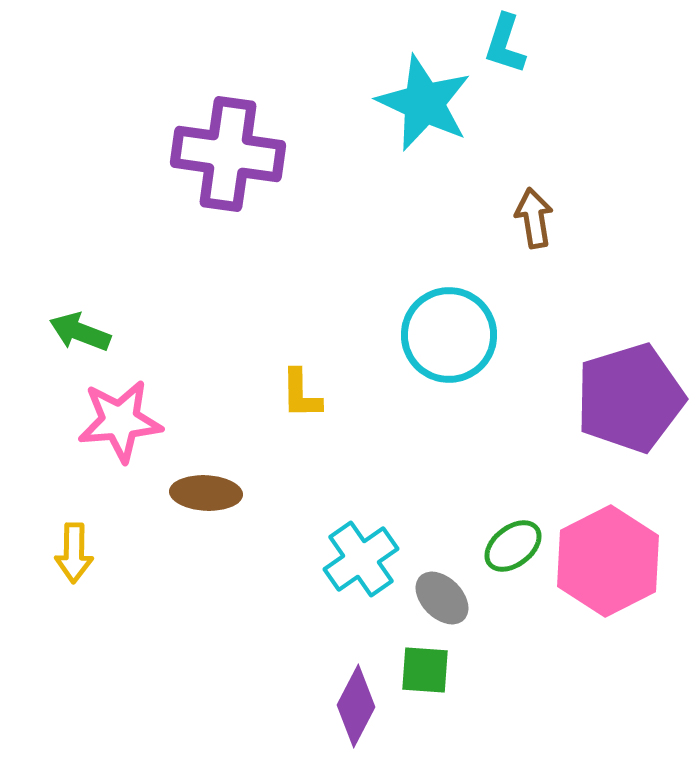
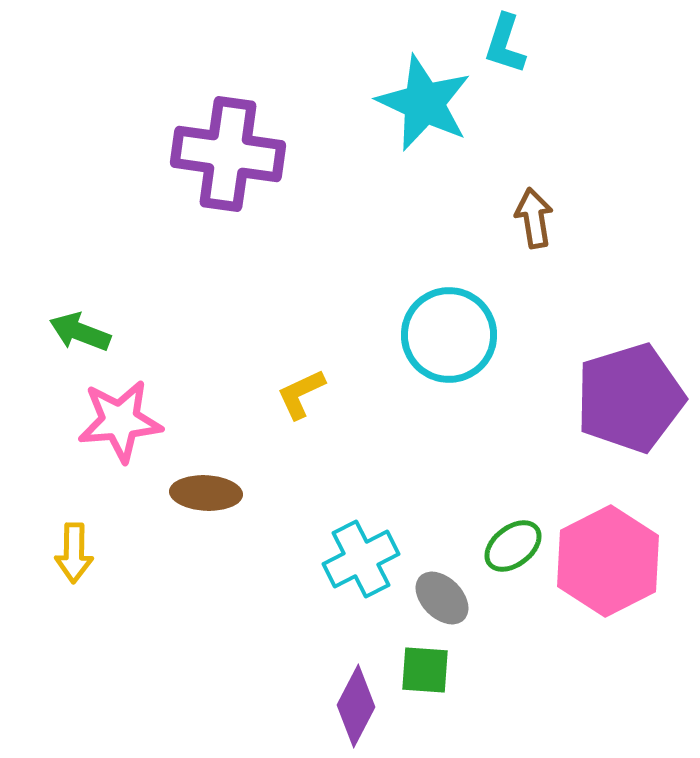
yellow L-shape: rotated 66 degrees clockwise
cyan cross: rotated 8 degrees clockwise
